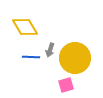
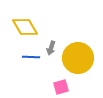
gray arrow: moved 1 px right, 2 px up
yellow circle: moved 3 px right
pink square: moved 5 px left, 2 px down
